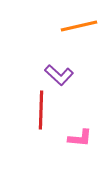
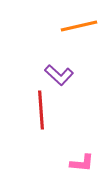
red line: rotated 6 degrees counterclockwise
pink L-shape: moved 2 px right, 25 px down
